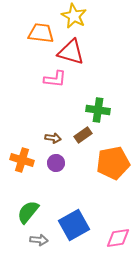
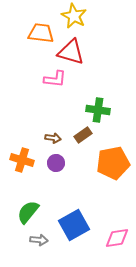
pink diamond: moved 1 px left
